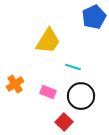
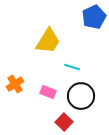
cyan line: moved 1 px left
